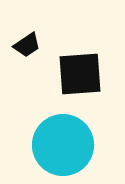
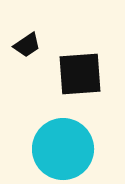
cyan circle: moved 4 px down
